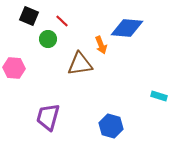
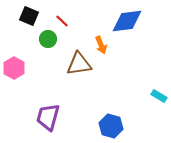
blue diamond: moved 7 px up; rotated 12 degrees counterclockwise
brown triangle: moved 1 px left
pink hexagon: rotated 25 degrees clockwise
cyan rectangle: rotated 14 degrees clockwise
